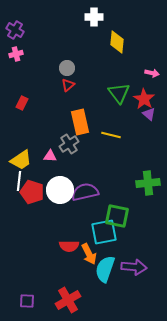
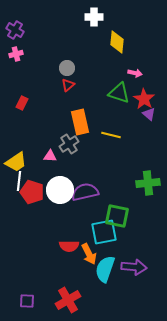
pink arrow: moved 17 px left
green triangle: rotated 35 degrees counterclockwise
yellow trapezoid: moved 5 px left, 2 px down
